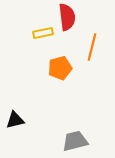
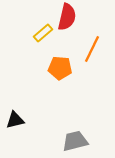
red semicircle: rotated 20 degrees clockwise
yellow rectangle: rotated 30 degrees counterclockwise
orange line: moved 2 px down; rotated 12 degrees clockwise
orange pentagon: rotated 20 degrees clockwise
